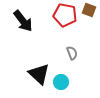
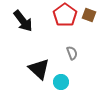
brown square: moved 5 px down
red pentagon: rotated 25 degrees clockwise
black triangle: moved 5 px up
